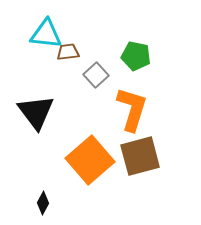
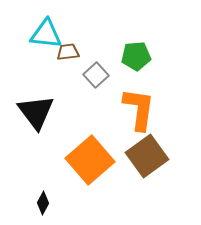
green pentagon: rotated 16 degrees counterclockwise
orange L-shape: moved 7 px right; rotated 9 degrees counterclockwise
brown square: moved 7 px right; rotated 21 degrees counterclockwise
